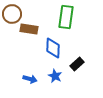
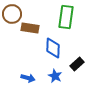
brown rectangle: moved 1 px right, 1 px up
blue arrow: moved 2 px left, 1 px up
